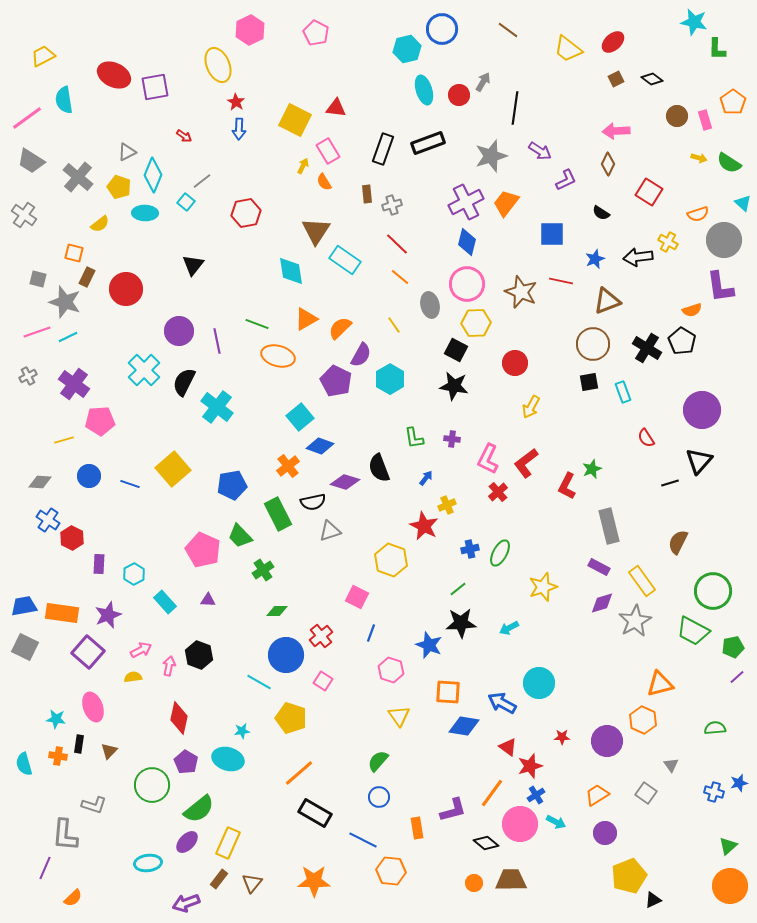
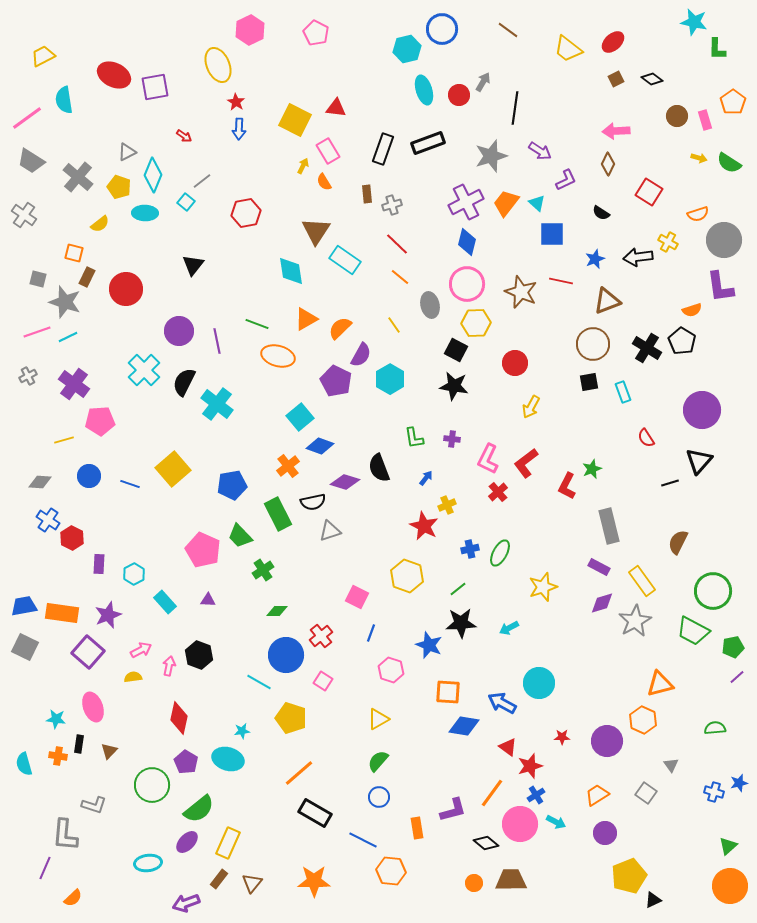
cyan triangle at (743, 203): moved 206 px left
cyan cross at (217, 407): moved 3 px up
yellow hexagon at (391, 560): moved 16 px right, 16 px down
yellow triangle at (399, 716): moved 21 px left, 3 px down; rotated 35 degrees clockwise
